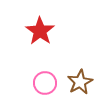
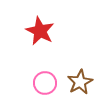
red star: rotated 8 degrees counterclockwise
